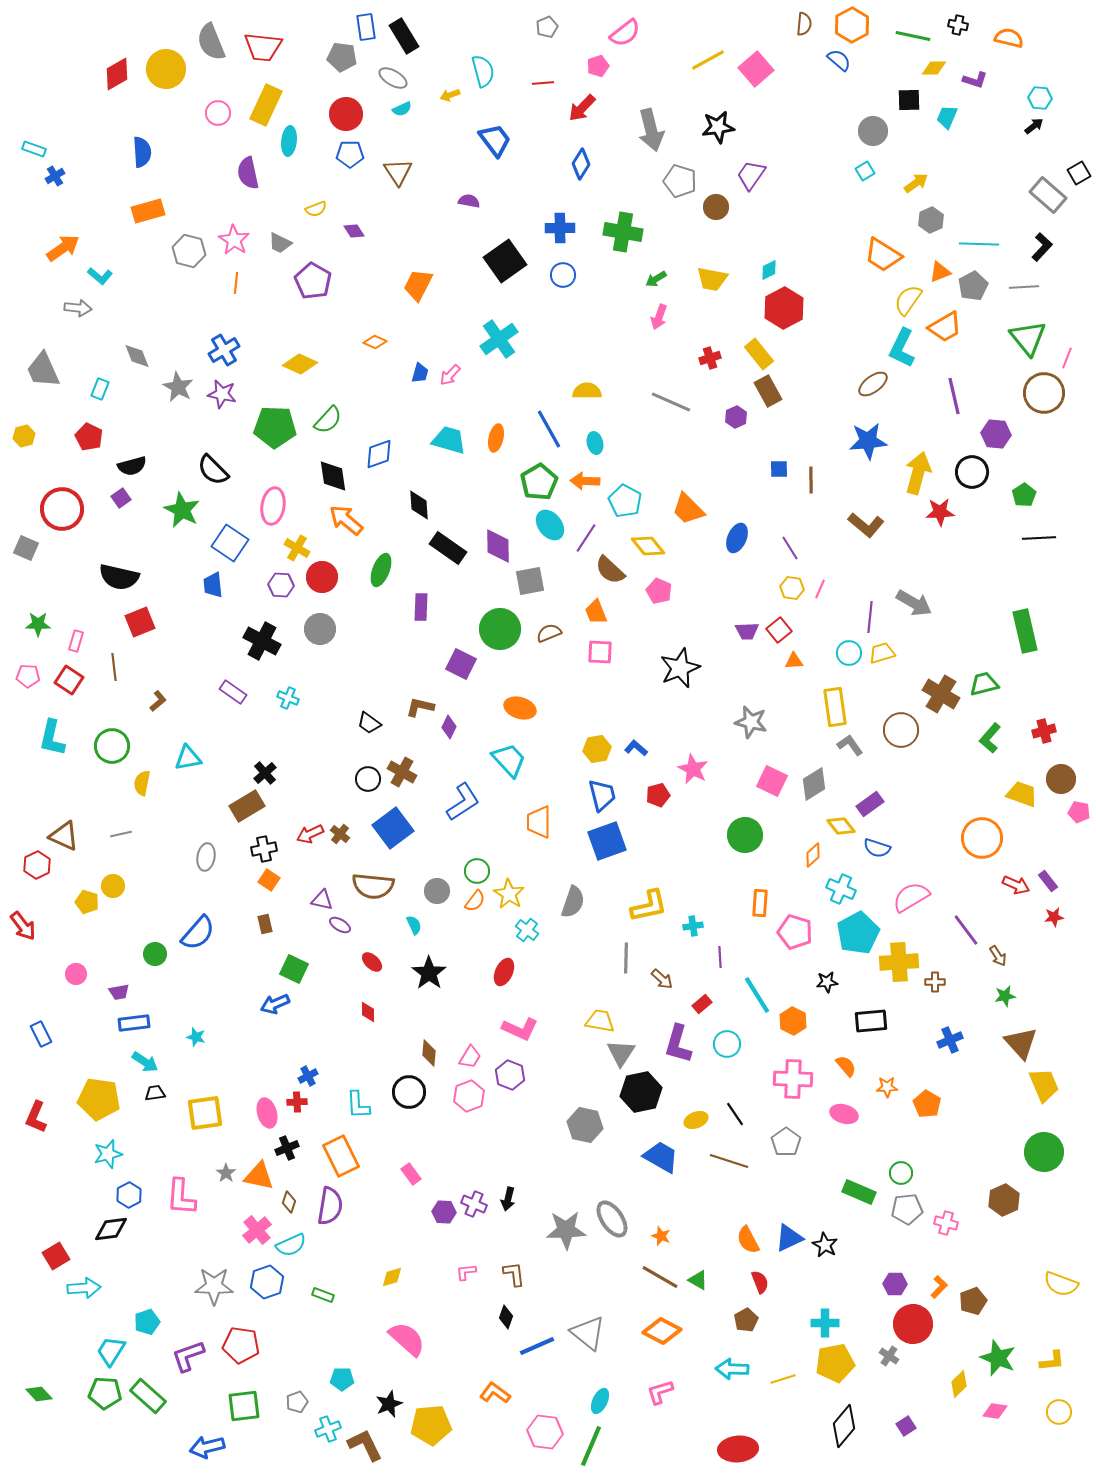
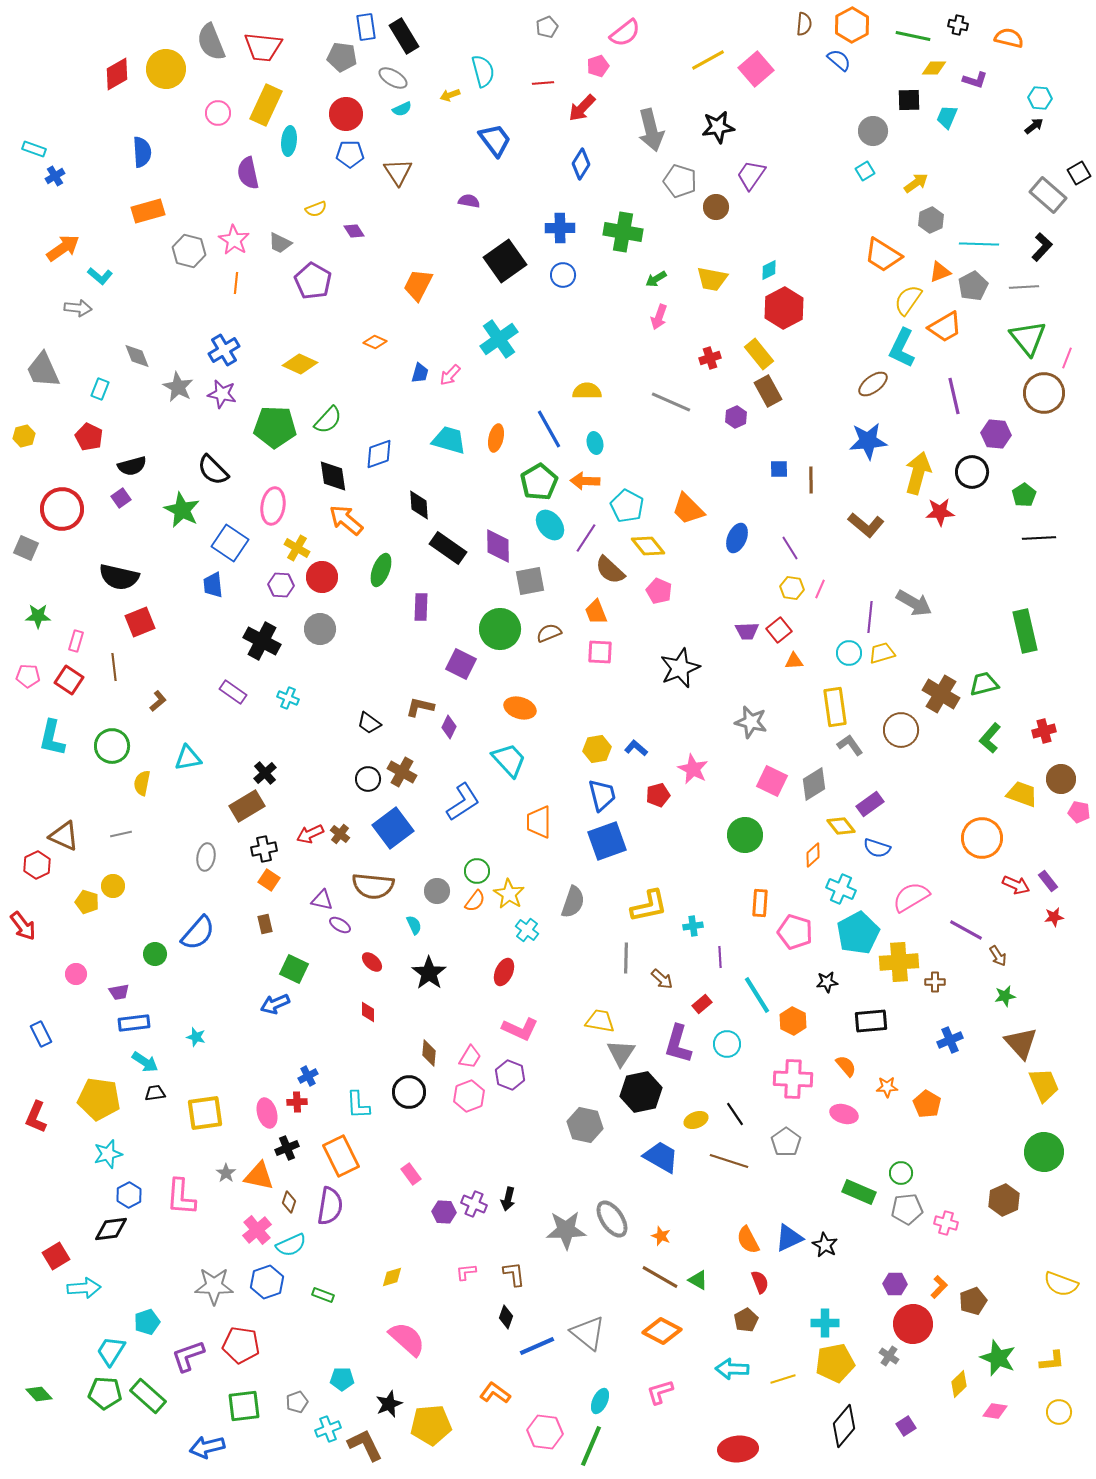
cyan pentagon at (625, 501): moved 2 px right, 5 px down
green star at (38, 624): moved 8 px up
purple line at (966, 930): rotated 24 degrees counterclockwise
